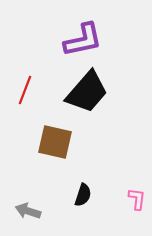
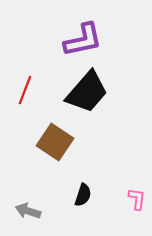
brown square: rotated 21 degrees clockwise
